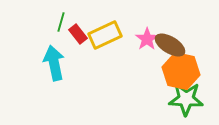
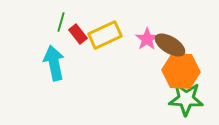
orange hexagon: rotated 9 degrees counterclockwise
